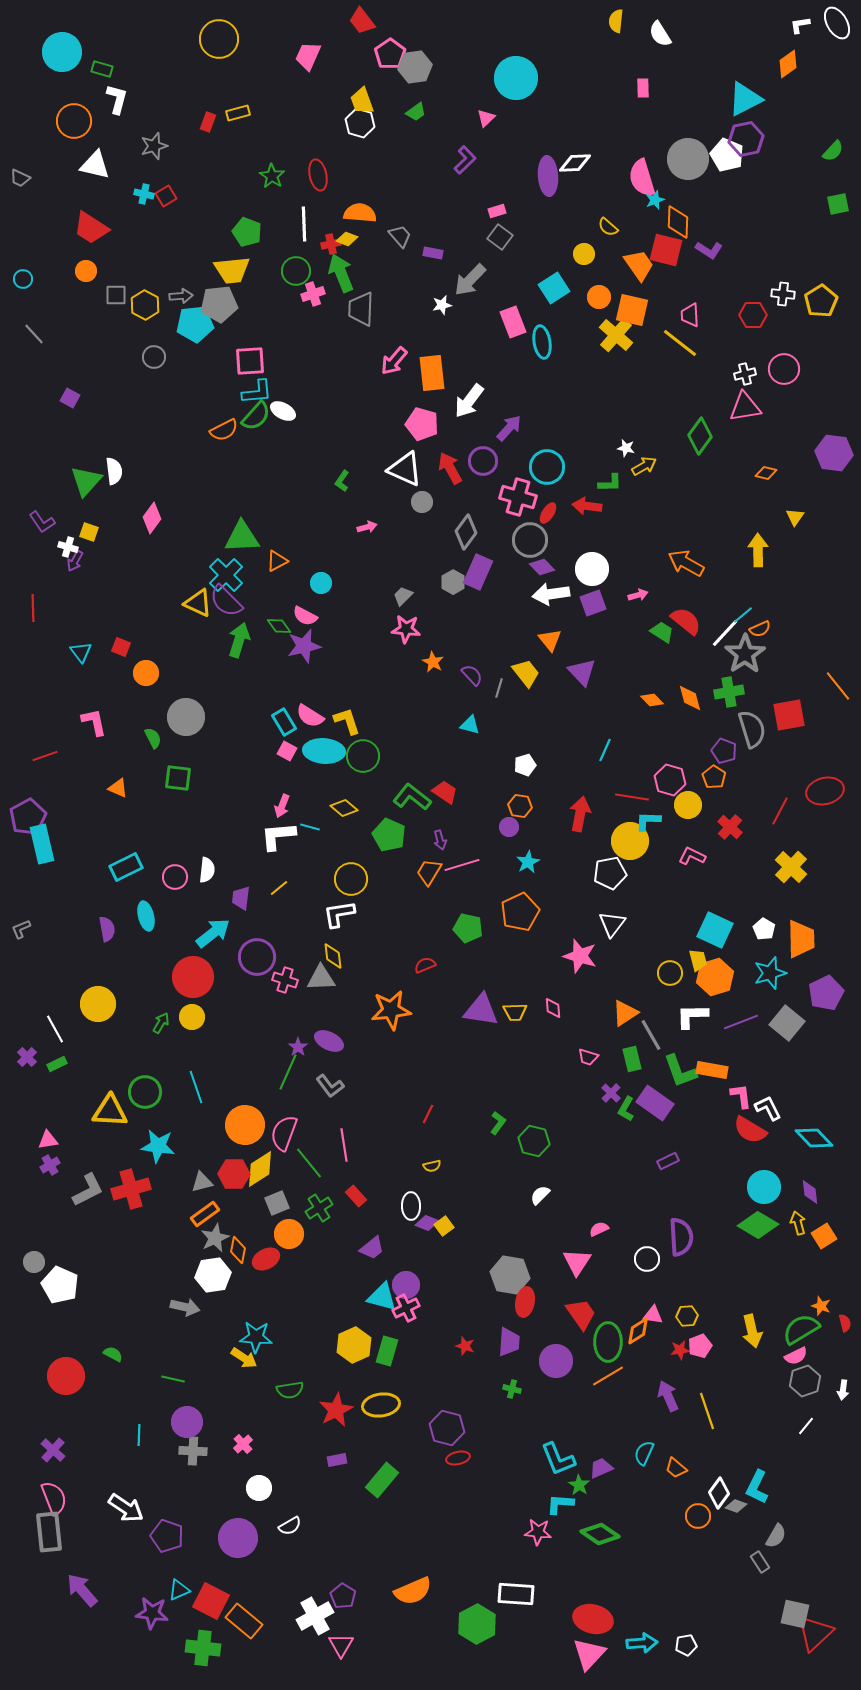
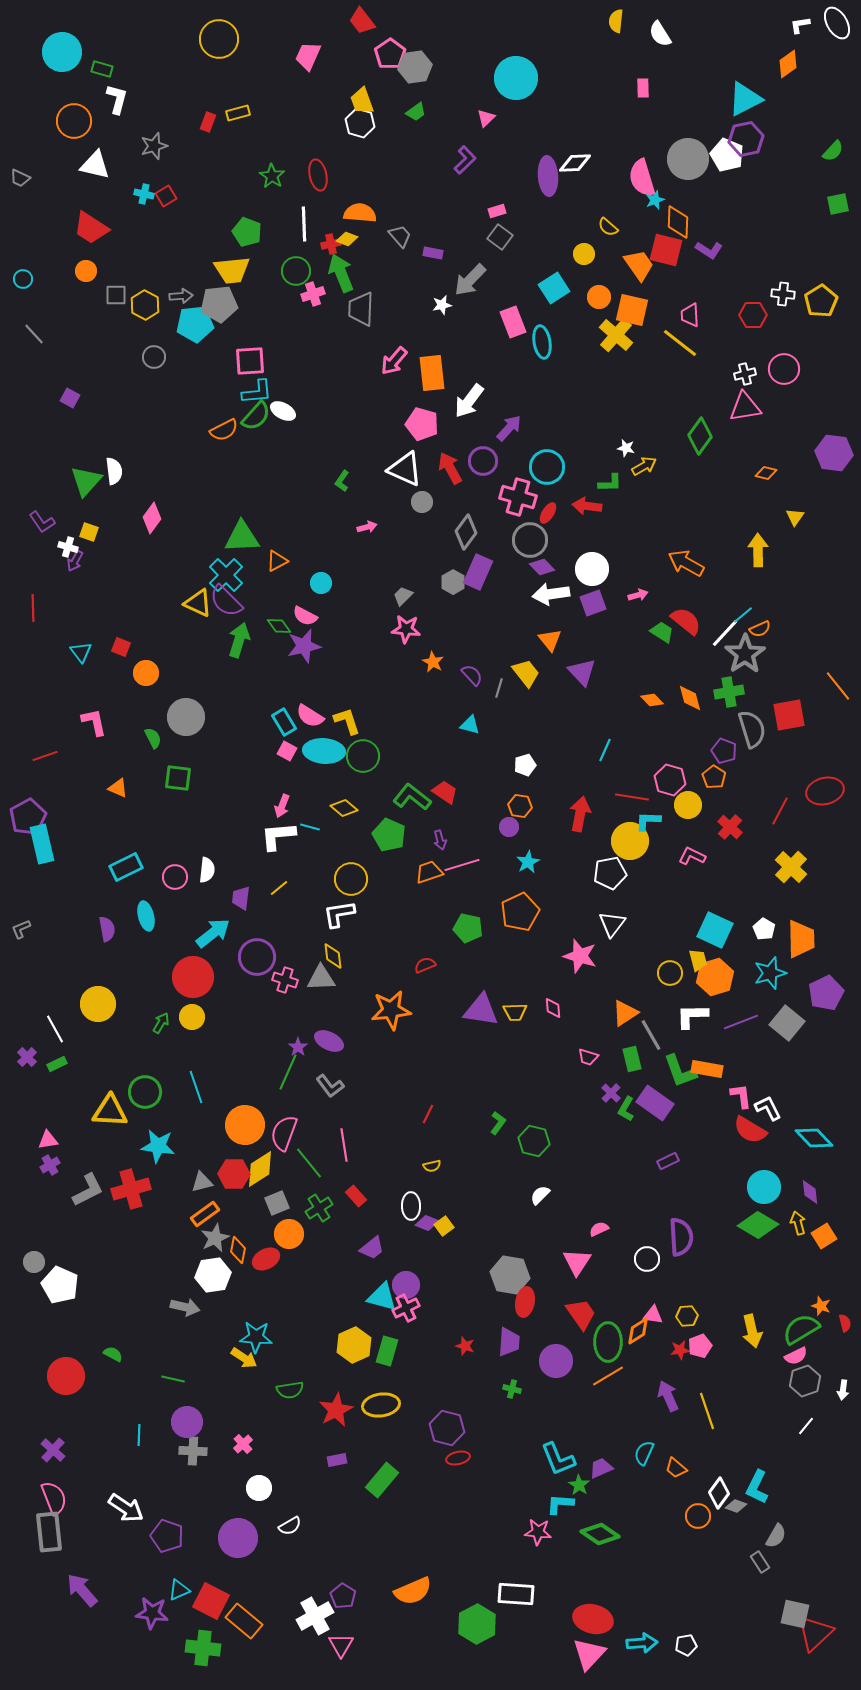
orange trapezoid at (429, 872): rotated 40 degrees clockwise
orange rectangle at (712, 1070): moved 5 px left, 1 px up
